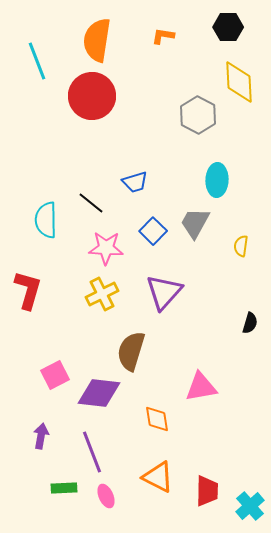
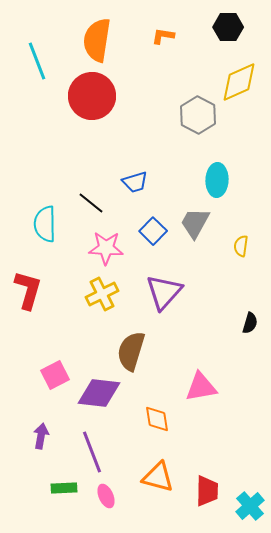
yellow diamond: rotated 69 degrees clockwise
cyan semicircle: moved 1 px left, 4 px down
orange triangle: rotated 12 degrees counterclockwise
